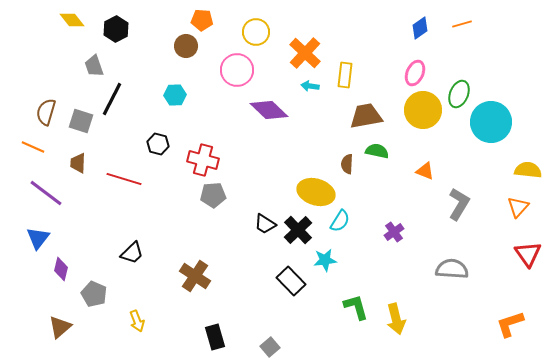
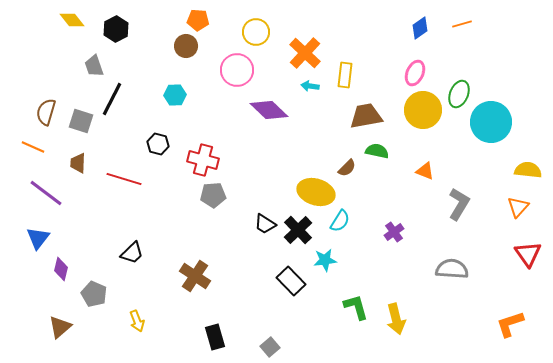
orange pentagon at (202, 20): moved 4 px left
brown semicircle at (347, 164): moved 4 px down; rotated 138 degrees counterclockwise
